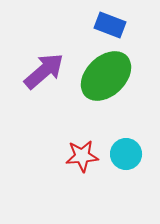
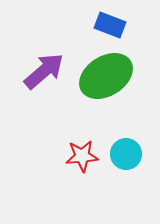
green ellipse: rotated 12 degrees clockwise
